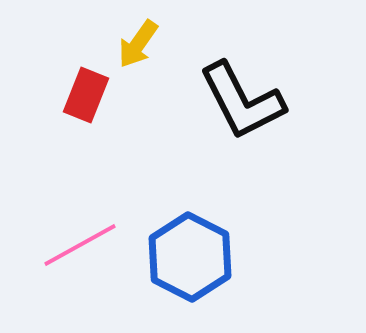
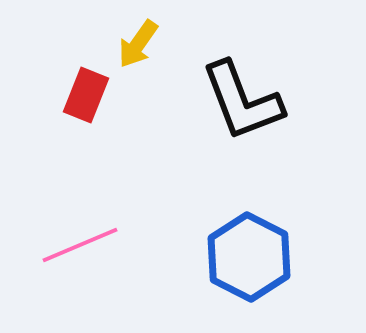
black L-shape: rotated 6 degrees clockwise
pink line: rotated 6 degrees clockwise
blue hexagon: moved 59 px right
